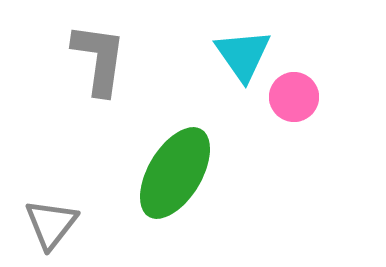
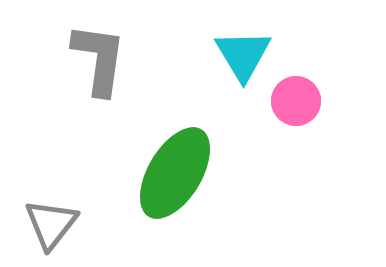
cyan triangle: rotated 4 degrees clockwise
pink circle: moved 2 px right, 4 px down
